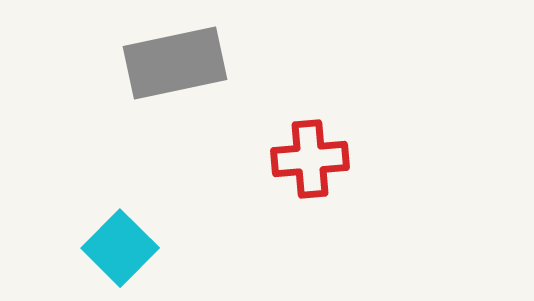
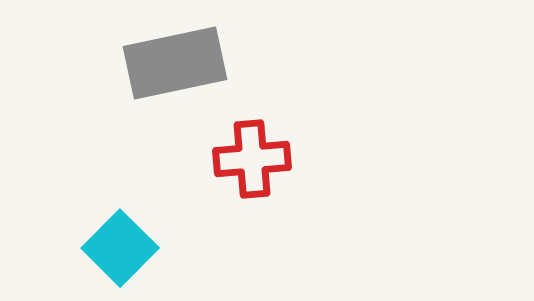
red cross: moved 58 px left
